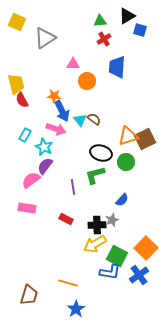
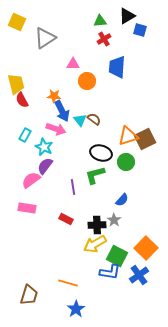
gray star: moved 2 px right; rotated 16 degrees counterclockwise
